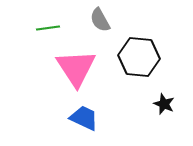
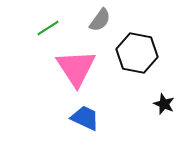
gray semicircle: rotated 115 degrees counterclockwise
green line: rotated 25 degrees counterclockwise
black hexagon: moved 2 px left, 4 px up; rotated 6 degrees clockwise
blue trapezoid: moved 1 px right
